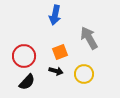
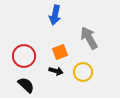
yellow circle: moved 1 px left, 2 px up
black semicircle: moved 1 px left, 3 px down; rotated 90 degrees counterclockwise
